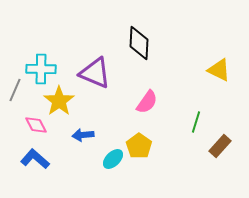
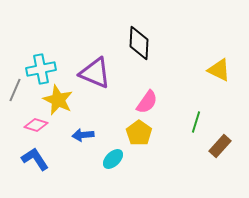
cyan cross: rotated 12 degrees counterclockwise
yellow star: moved 1 px left, 1 px up; rotated 12 degrees counterclockwise
pink diamond: rotated 45 degrees counterclockwise
yellow pentagon: moved 13 px up
blue L-shape: rotated 16 degrees clockwise
